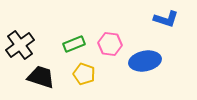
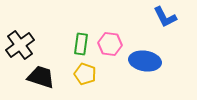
blue L-shape: moved 1 px left, 2 px up; rotated 45 degrees clockwise
green rectangle: moved 7 px right; rotated 60 degrees counterclockwise
blue ellipse: rotated 20 degrees clockwise
yellow pentagon: moved 1 px right
